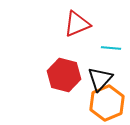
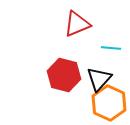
black triangle: moved 1 px left
orange hexagon: moved 2 px right; rotated 12 degrees counterclockwise
